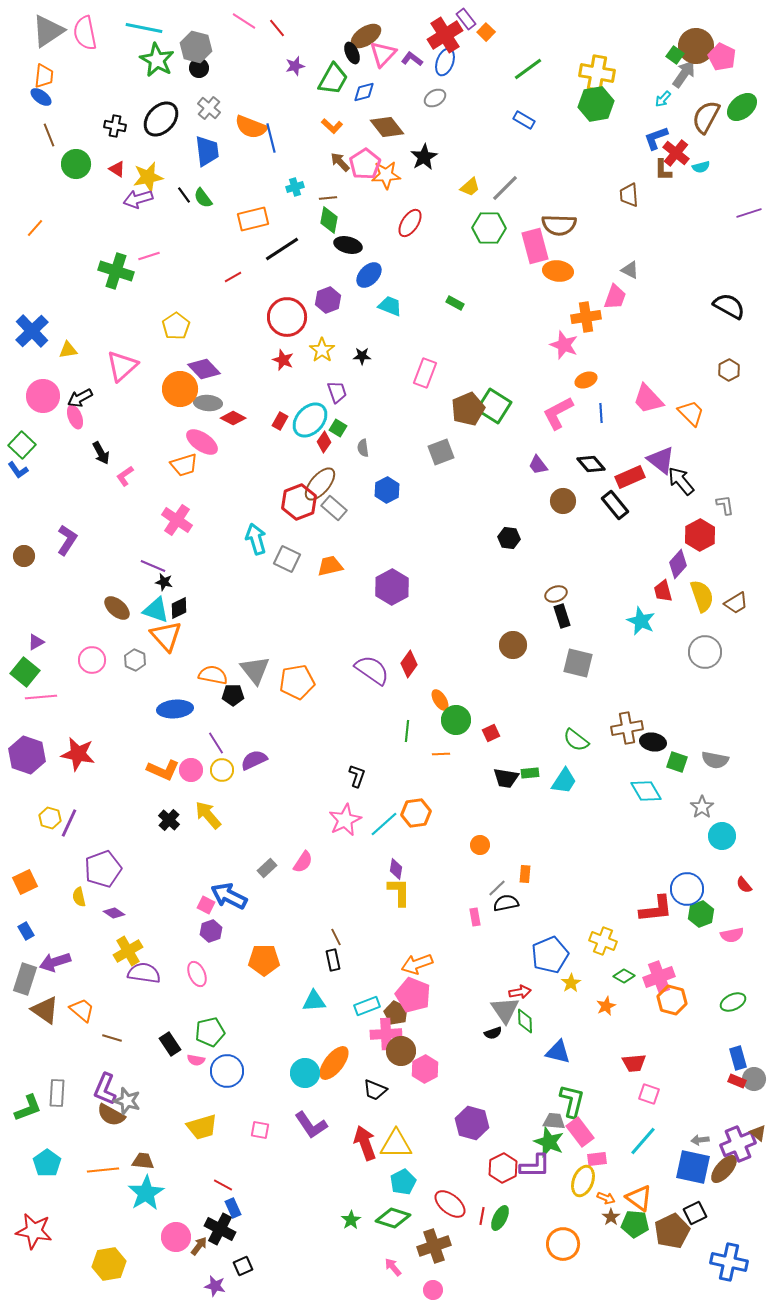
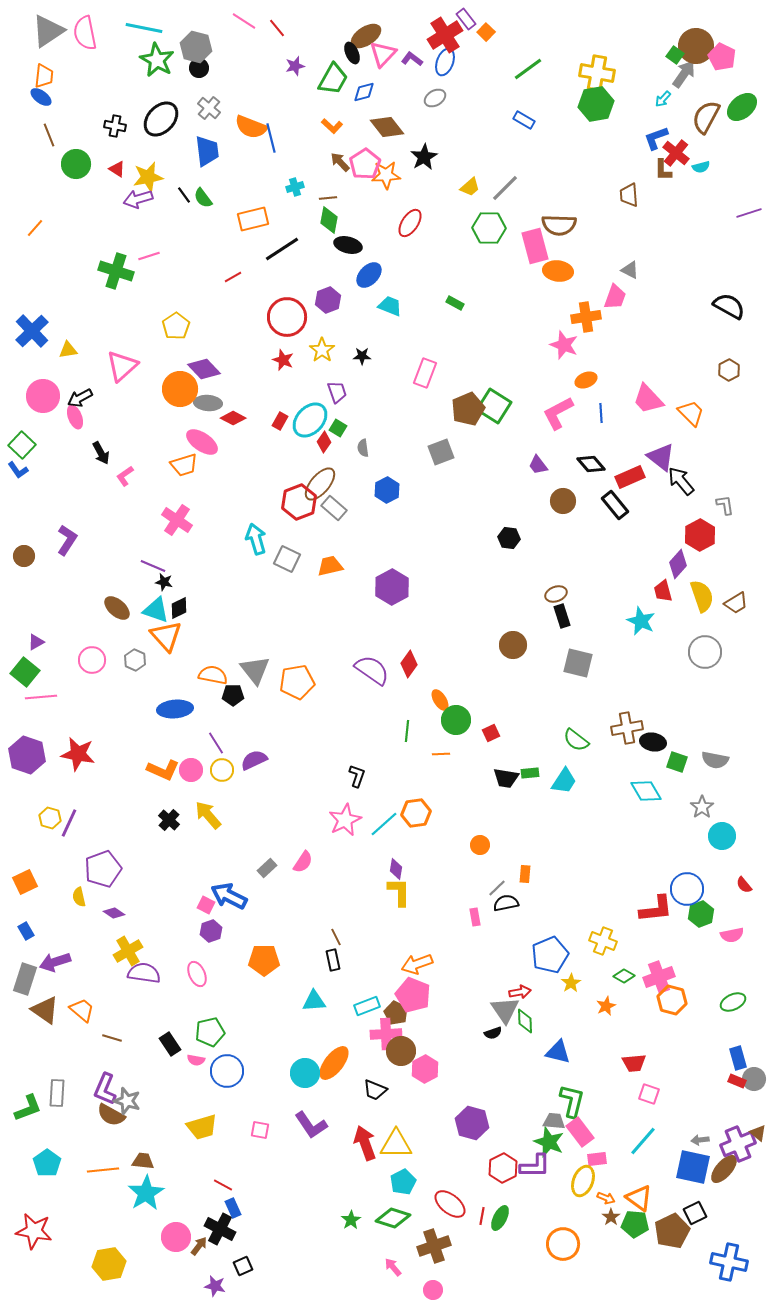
purple triangle at (661, 460): moved 3 px up
